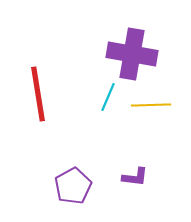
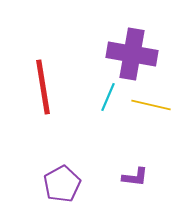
red line: moved 5 px right, 7 px up
yellow line: rotated 15 degrees clockwise
purple pentagon: moved 11 px left, 2 px up
